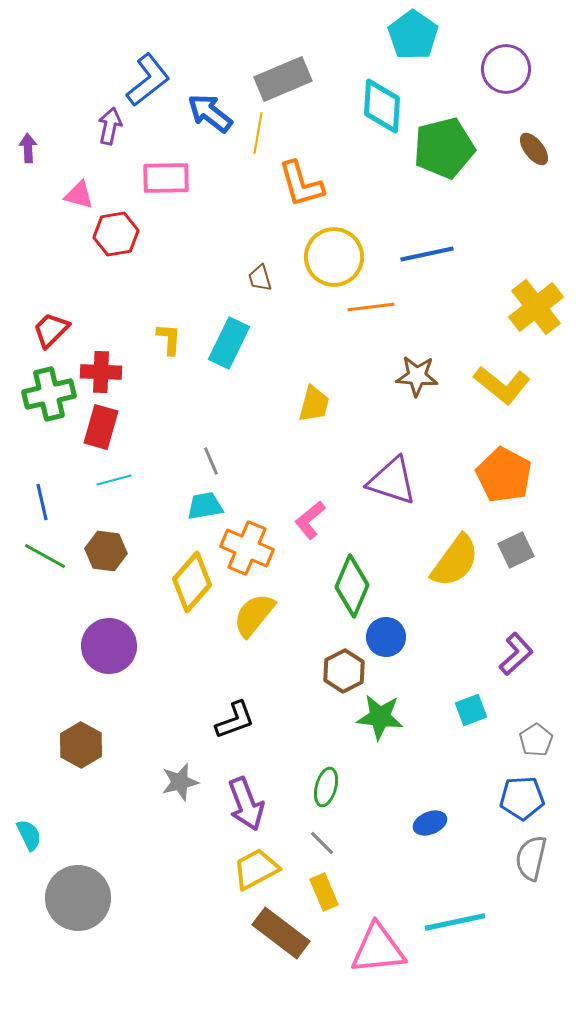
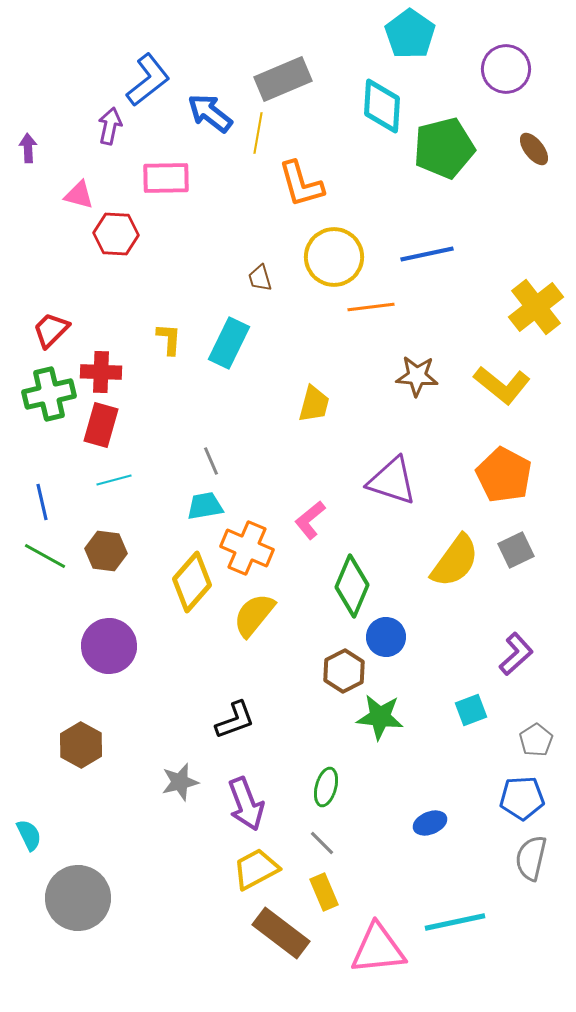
cyan pentagon at (413, 35): moved 3 px left, 1 px up
red hexagon at (116, 234): rotated 12 degrees clockwise
red rectangle at (101, 427): moved 2 px up
